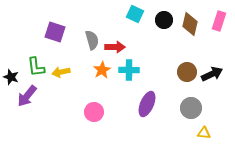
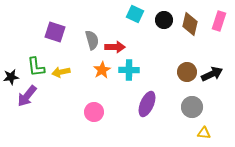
black star: rotated 28 degrees counterclockwise
gray circle: moved 1 px right, 1 px up
